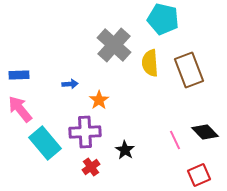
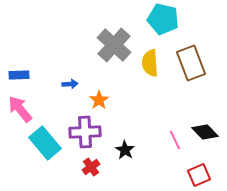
brown rectangle: moved 2 px right, 7 px up
